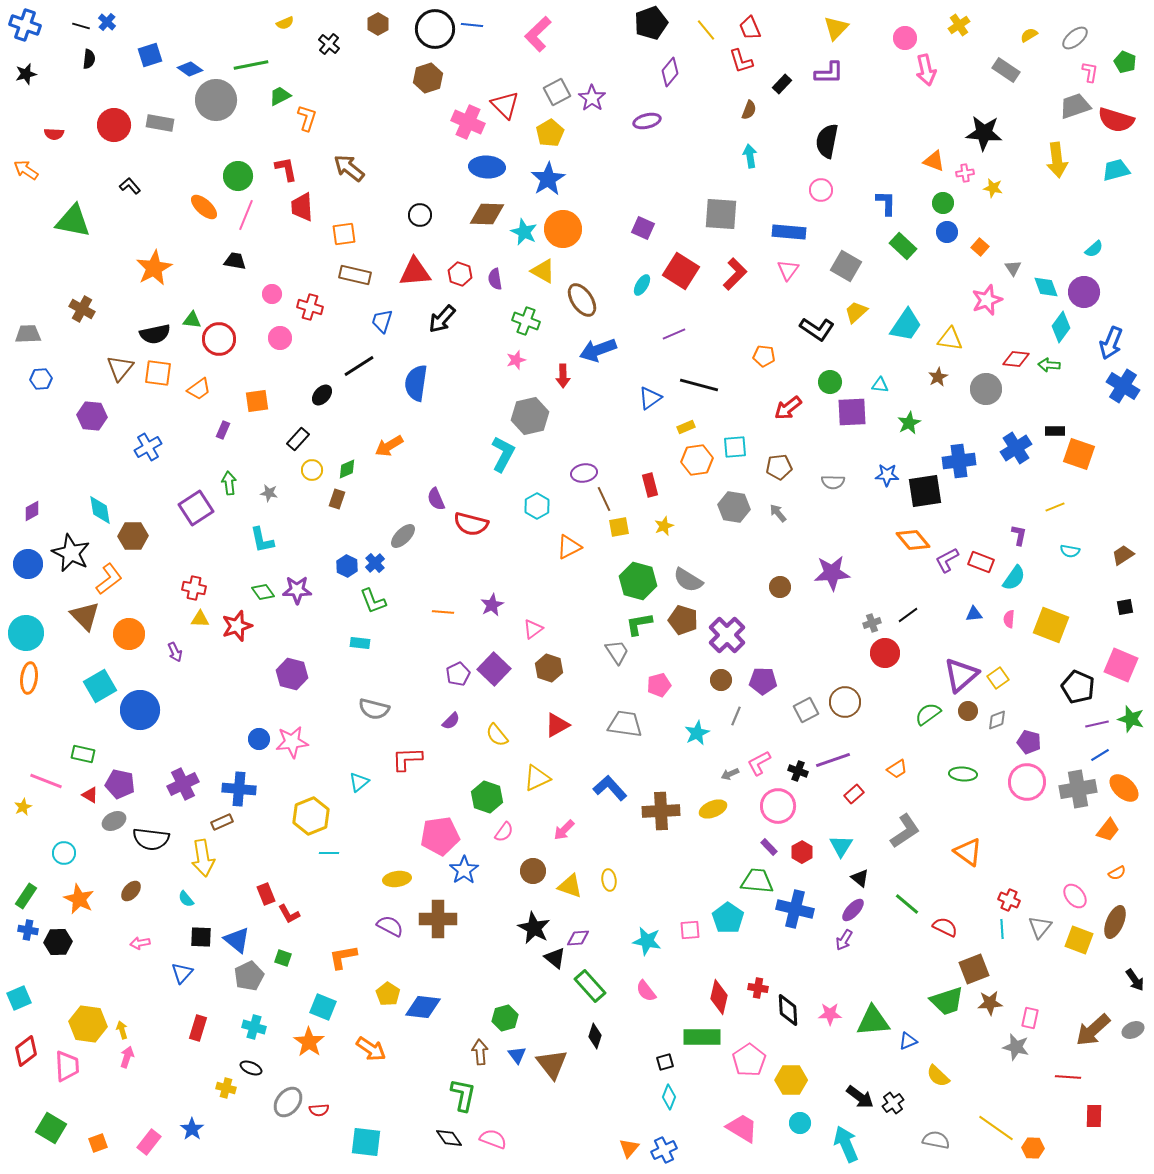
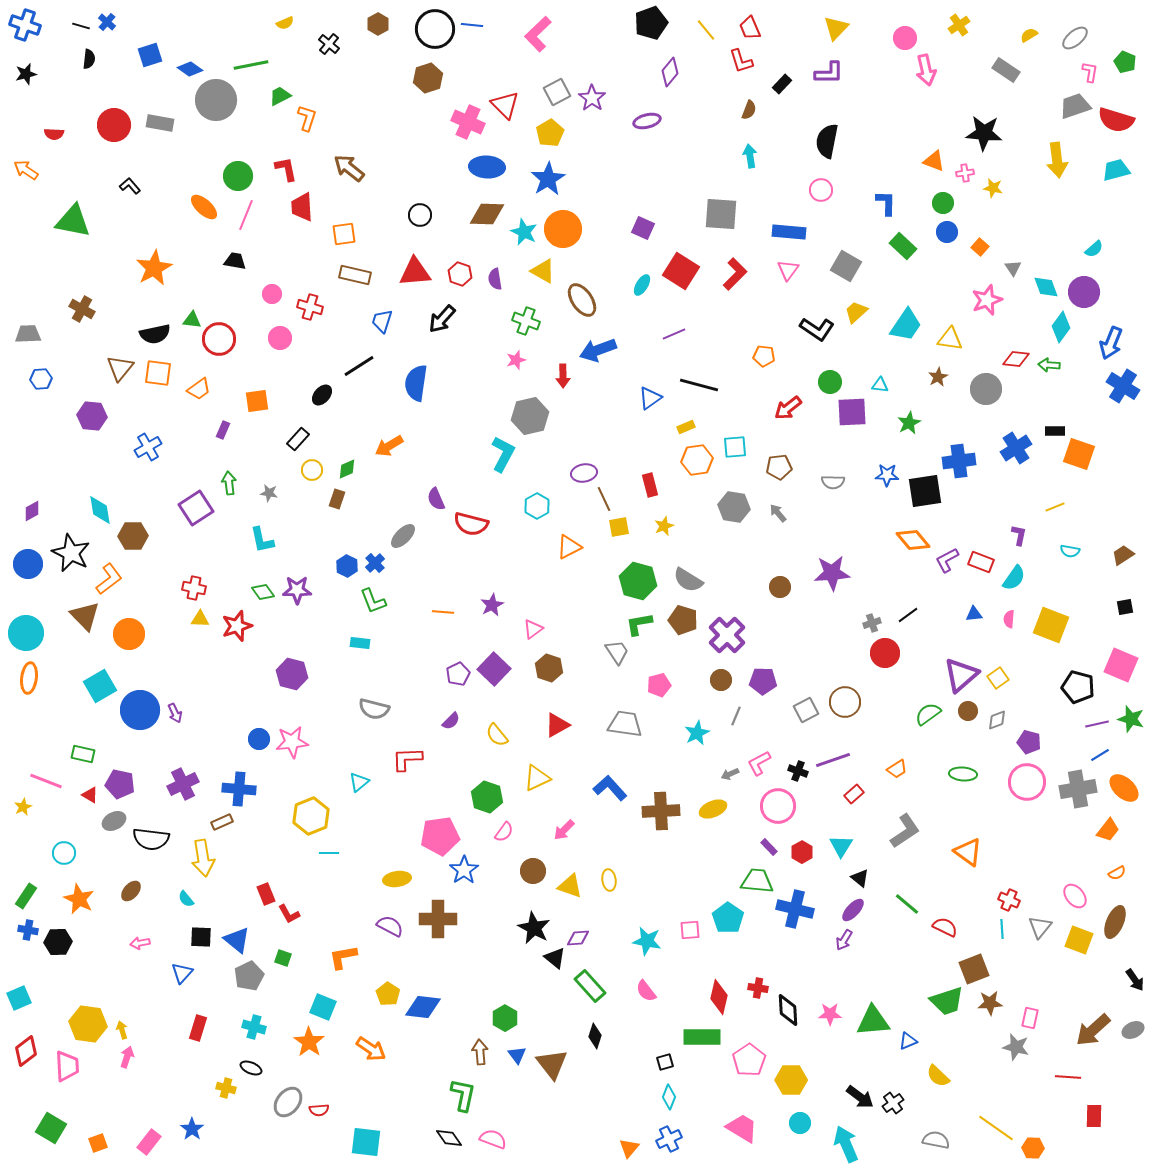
purple arrow at (175, 652): moved 61 px down
black pentagon at (1078, 687): rotated 8 degrees counterclockwise
green hexagon at (505, 1018): rotated 15 degrees counterclockwise
blue cross at (664, 1150): moved 5 px right, 11 px up
